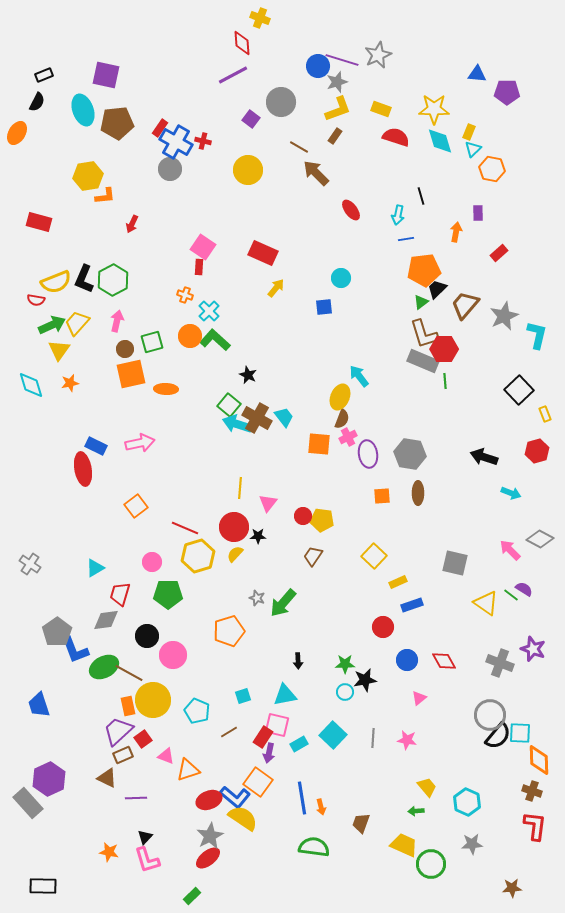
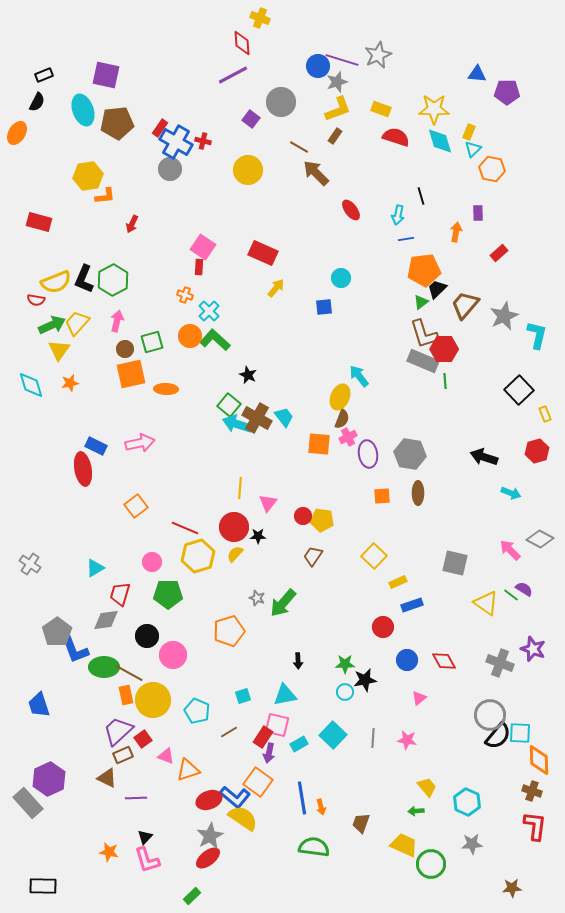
green ellipse at (104, 667): rotated 28 degrees clockwise
orange rectangle at (128, 706): moved 2 px left, 11 px up
